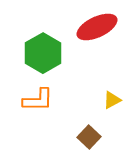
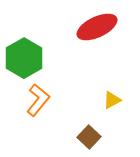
green hexagon: moved 19 px left, 5 px down
orange L-shape: rotated 52 degrees counterclockwise
